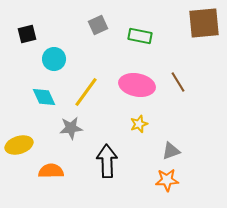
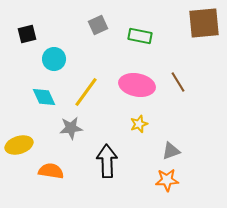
orange semicircle: rotated 10 degrees clockwise
